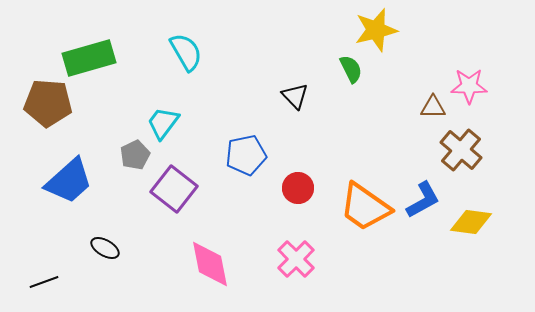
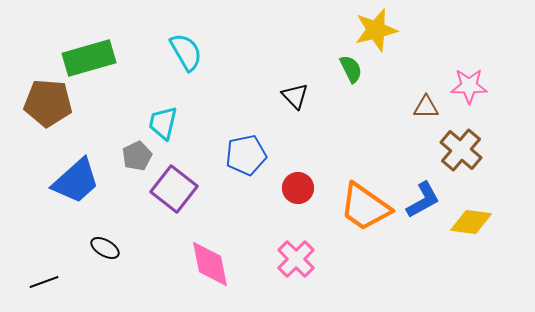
brown triangle: moved 7 px left
cyan trapezoid: rotated 24 degrees counterclockwise
gray pentagon: moved 2 px right, 1 px down
blue trapezoid: moved 7 px right
